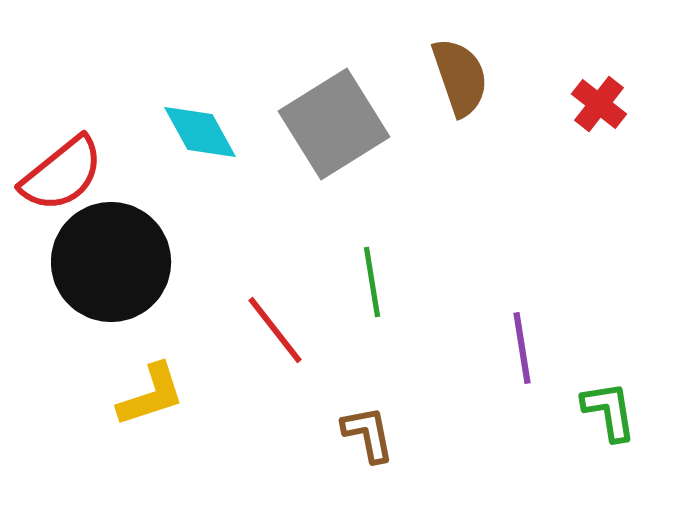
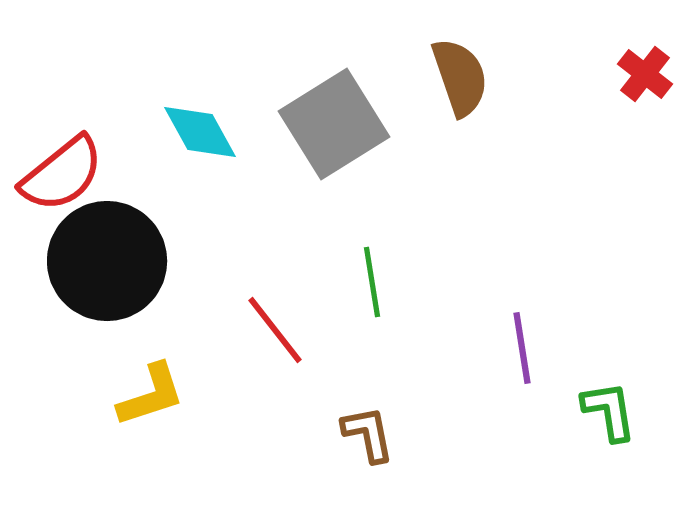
red cross: moved 46 px right, 30 px up
black circle: moved 4 px left, 1 px up
